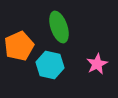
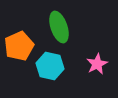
cyan hexagon: moved 1 px down
